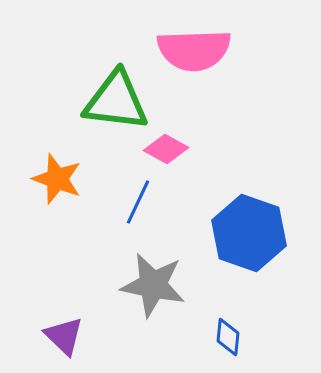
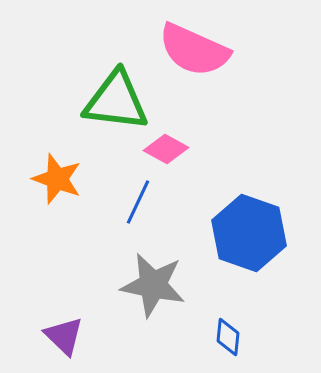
pink semicircle: rotated 26 degrees clockwise
